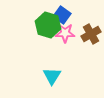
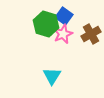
blue square: moved 2 px right, 1 px down
green hexagon: moved 2 px left, 1 px up
pink star: moved 2 px left, 1 px down; rotated 24 degrees counterclockwise
